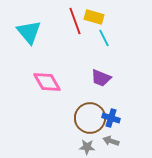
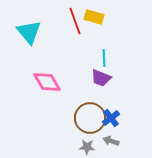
cyan line: moved 20 px down; rotated 24 degrees clockwise
blue cross: rotated 36 degrees clockwise
